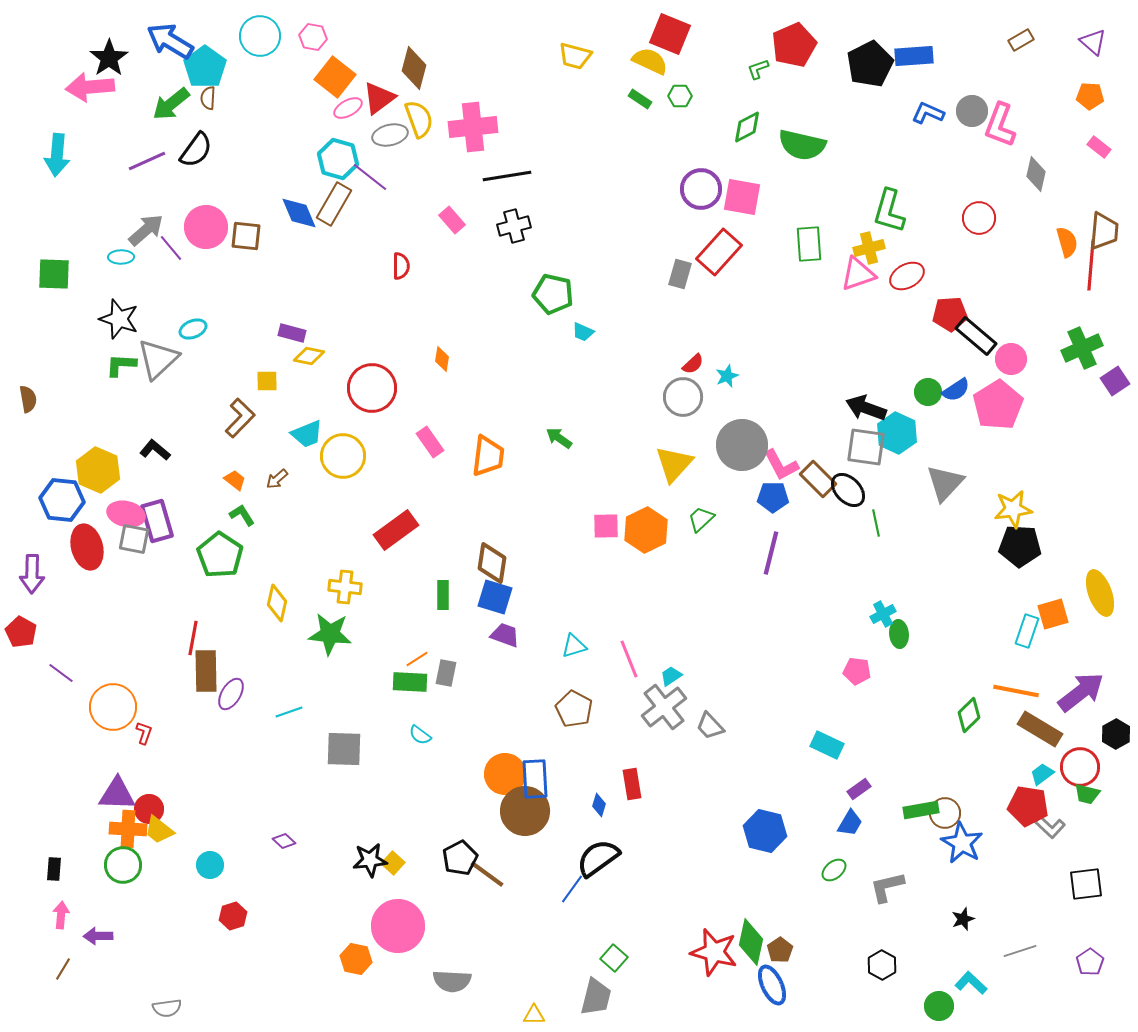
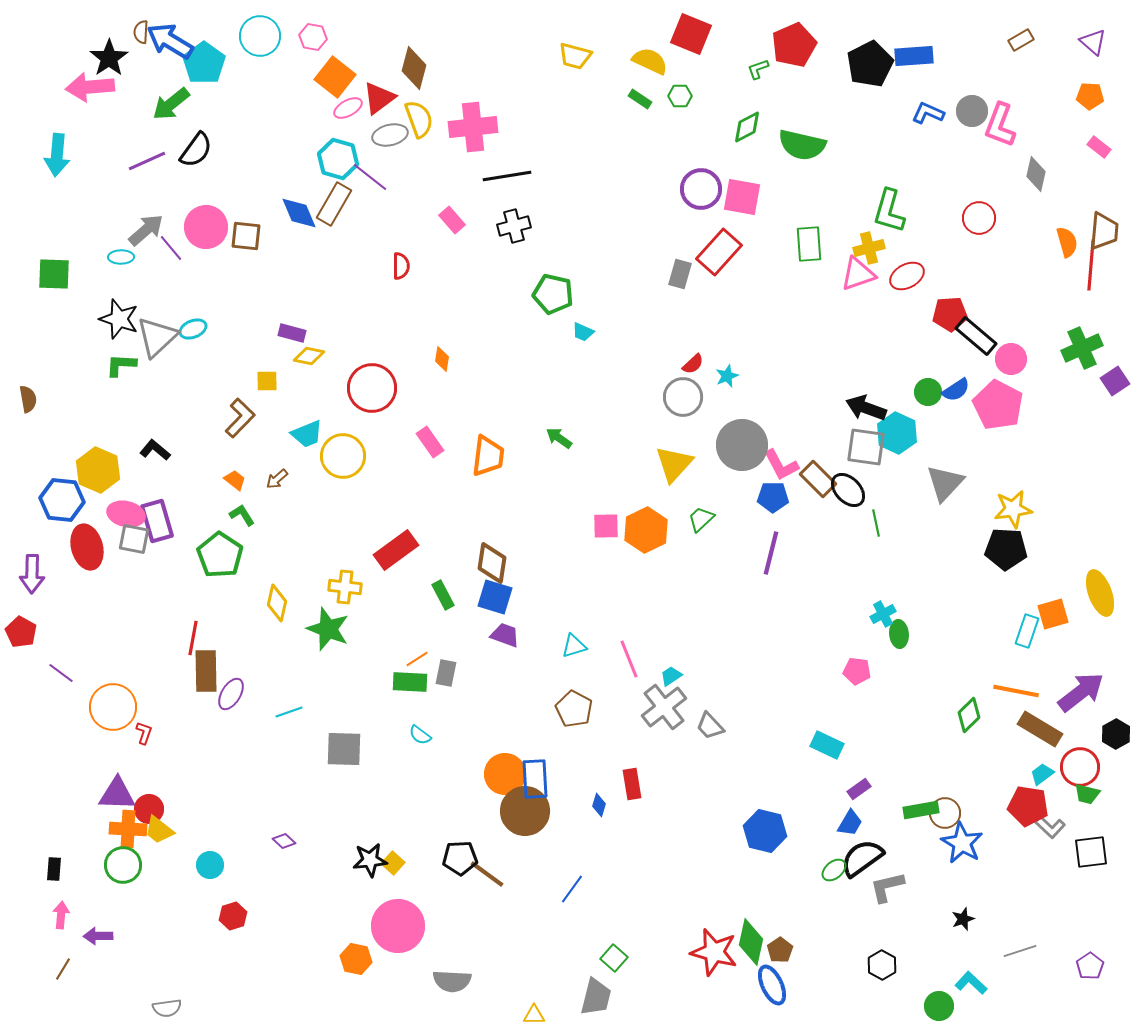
red square at (670, 34): moved 21 px right
cyan pentagon at (205, 67): moved 1 px left, 4 px up
brown semicircle at (208, 98): moved 67 px left, 66 px up
gray triangle at (158, 359): moved 1 px left, 22 px up
pink pentagon at (998, 405): rotated 12 degrees counterclockwise
red rectangle at (396, 530): moved 20 px down
black pentagon at (1020, 546): moved 14 px left, 3 px down
green rectangle at (443, 595): rotated 28 degrees counterclockwise
green star at (330, 634): moved 2 px left, 5 px up; rotated 15 degrees clockwise
black pentagon at (460, 858): rotated 24 degrees clockwise
black semicircle at (598, 858): moved 264 px right
black square at (1086, 884): moved 5 px right, 32 px up
purple pentagon at (1090, 962): moved 4 px down
